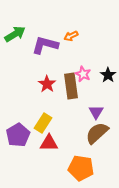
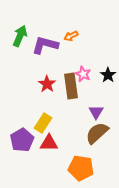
green arrow: moved 5 px right, 2 px down; rotated 35 degrees counterclockwise
purple pentagon: moved 4 px right, 5 px down
